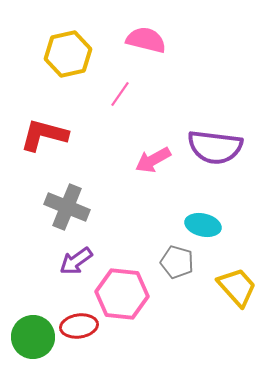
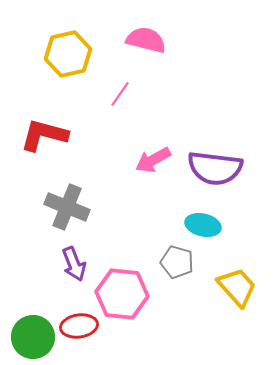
purple semicircle: moved 21 px down
purple arrow: moved 2 px left, 3 px down; rotated 76 degrees counterclockwise
